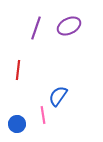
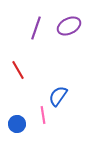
red line: rotated 36 degrees counterclockwise
